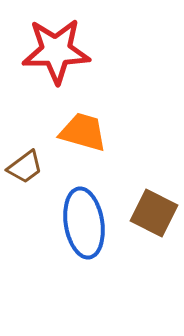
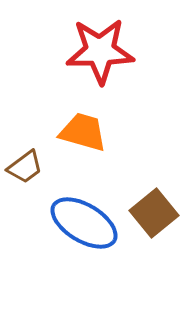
red star: moved 44 px right
brown square: rotated 24 degrees clockwise
blue ellipse: rotated 50 degrees counterclockwise
